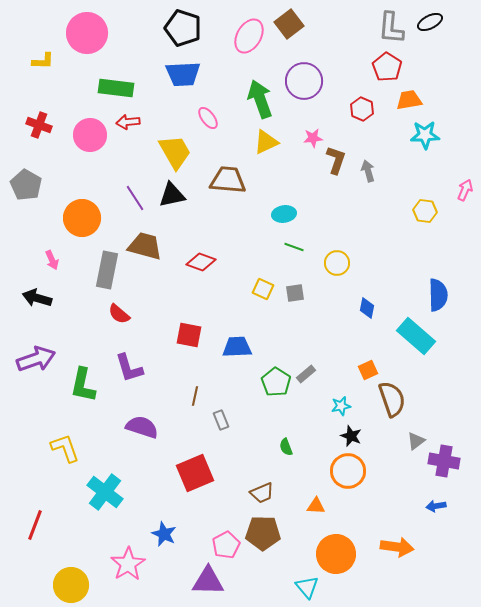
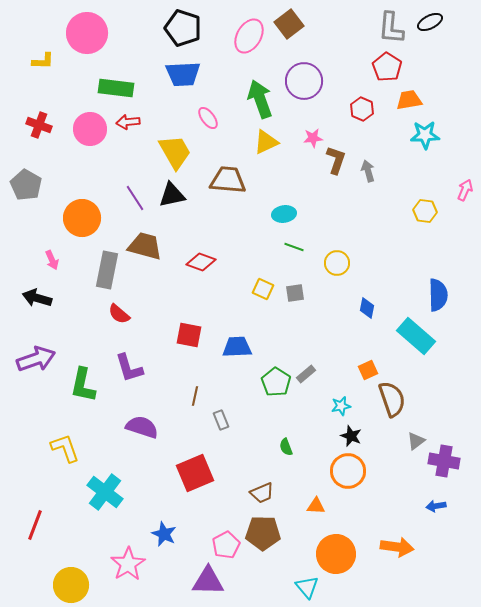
pink circle at (90, 135): moved 6 px up
